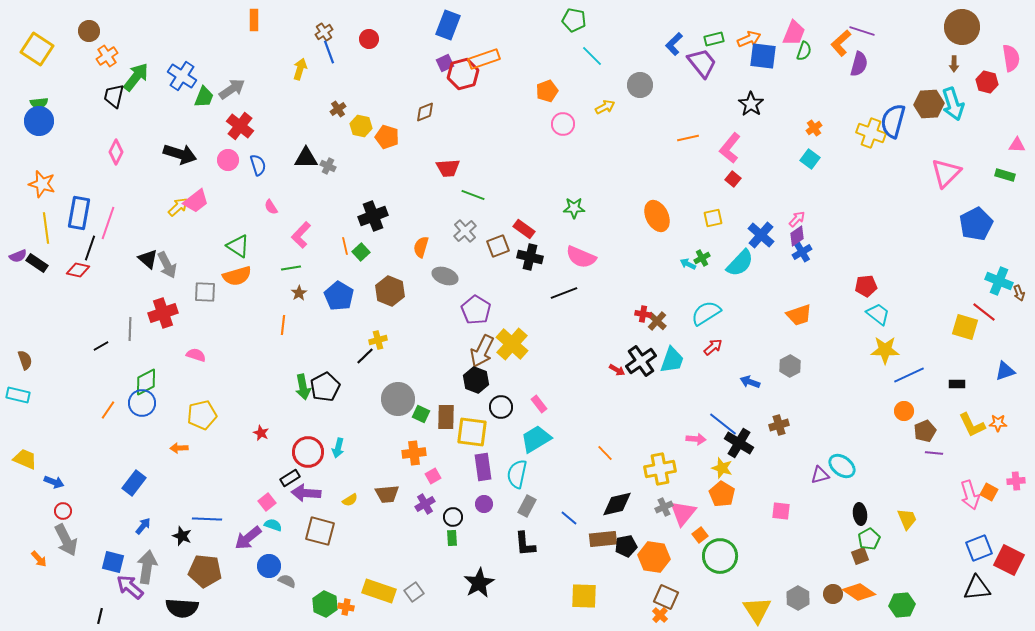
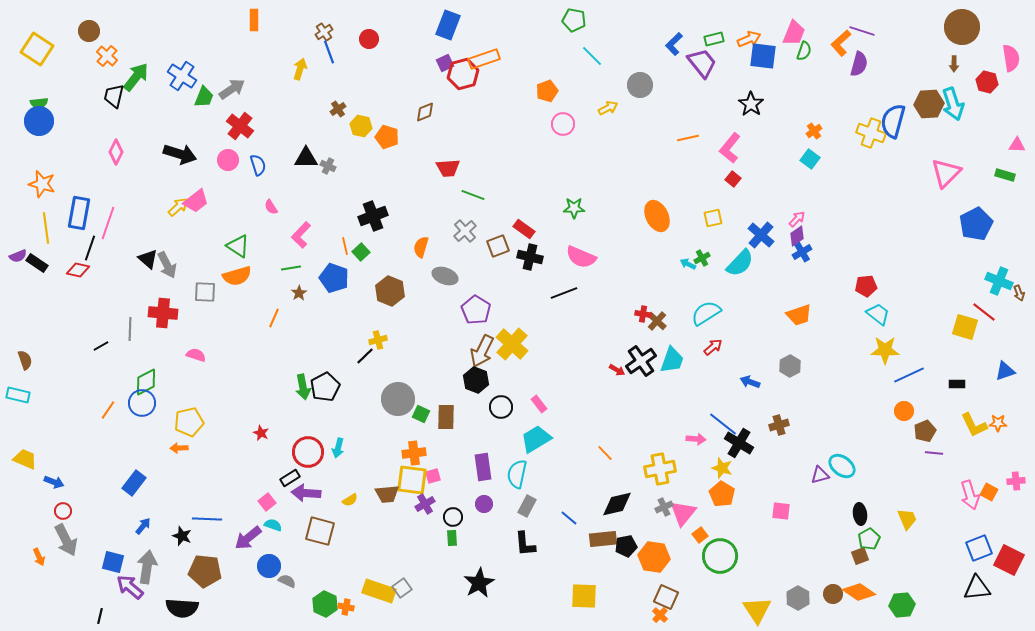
orange cross at (107, 56): rotated 15 degrees counterclockwise
yellow arrow at (605, 107): moved 3 px right, 1 px down
orange cross at (814, 128): moved 3 px down
blue pentagon at (339, 296): moved 5 px left, 18 px up; rotated 12 degrees counterclockwise
red cross at (163, 313): rotated 24 degrees clockwise
orange line at (283, 325): moved 9 px left, 7 px up; rotated 18 degrees clockwise
yellow pentagon at (202, 415): moved 13 px left, 7 px down
yellow L-shape at (972, 425): moved 2 px right
yellow square at (472, 432): moved 60 px left, 48 px down
pink square at (433, 476): rotated 14 degrees clockwise
orange arrow at (39, 559): moved 2 px up; rotated 18 degrees clockwise
gray square at (414, 592): moved 12 px left, 4 px up
